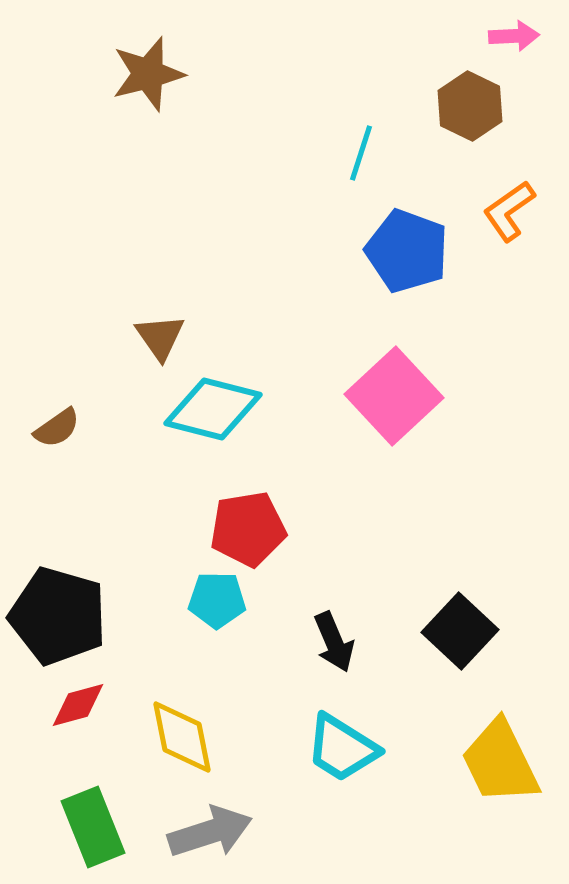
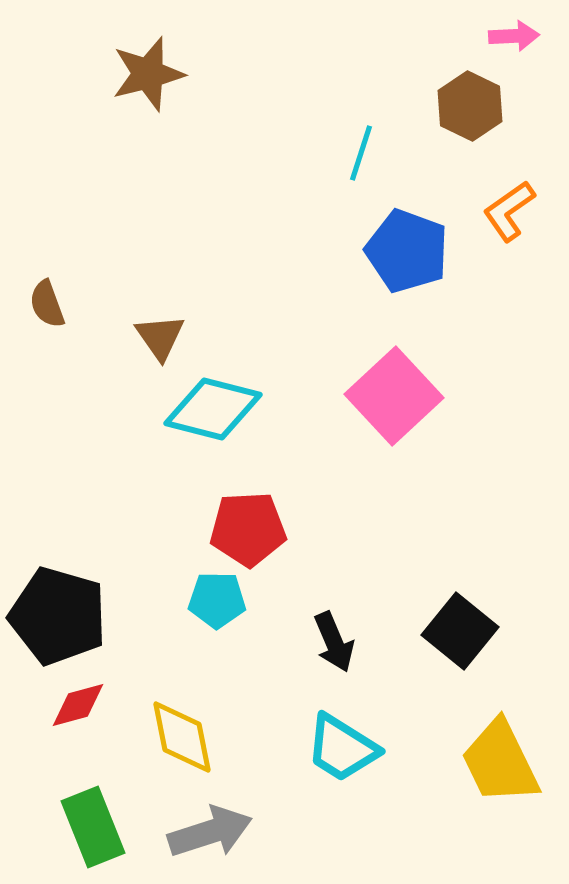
brown semicircle: moved 10 px left, 124 px up; rotated 105 degrees clockwise
red pentagon: rotated 6 degrees clockwise
black square: rotated 4 degrees counterclockwise
